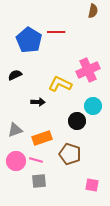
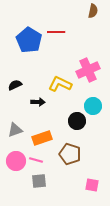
black semicircle: moved 10 px down
